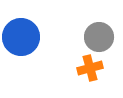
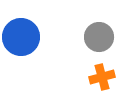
orange cross: moved 12 px right, 9 px down
